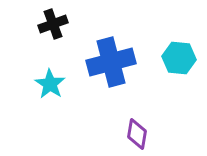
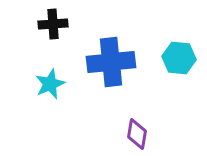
black cross: rotated 16 degrees clockwise
blue cross: rotated 9 degrees clockwise
cyan star: rotated 16 degrees clockwise
